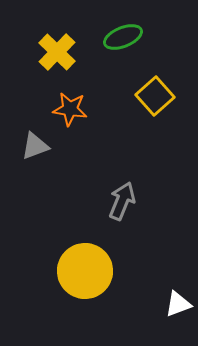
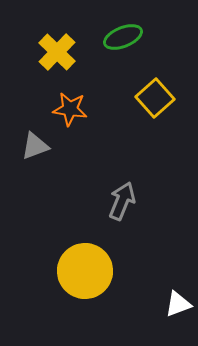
yellow square: moved 2 px down
